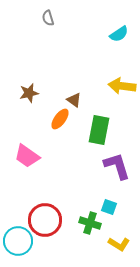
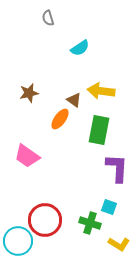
cyan semicircle: moved 39 px left, 14 px down
yellow arrow: moved 21 px left, 5 px down
purple L-shape: moved 2 px down; rotated 20 degrees clockwise
